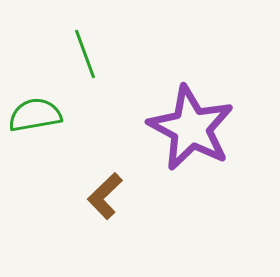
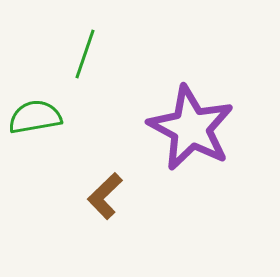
green line: rotated 39 degrees clockwise
green semicircle: moved 2 px down
